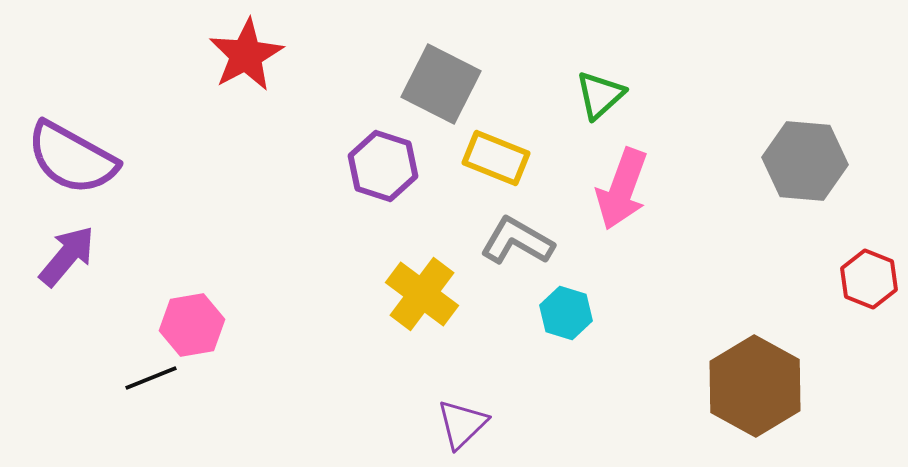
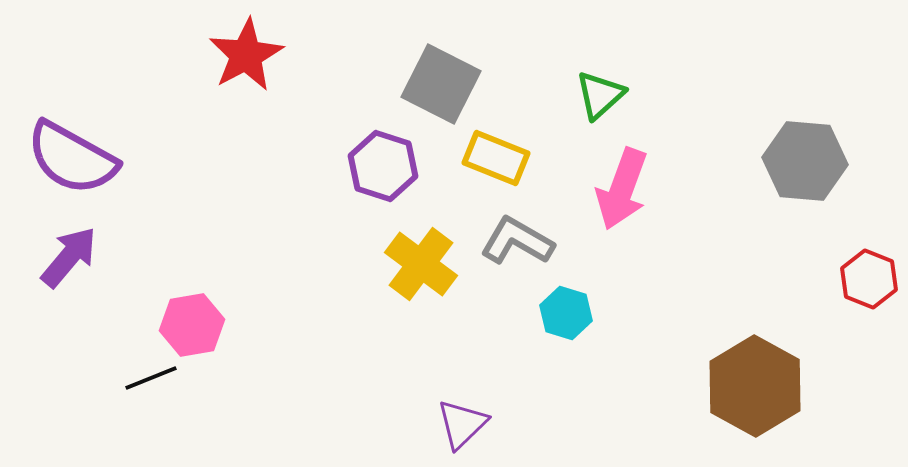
purple arrow: moved 2 px right, 1 px down
yellow cross: moved 1 px left, 30 px up
